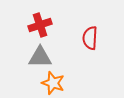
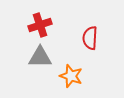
orange star: moved 18 px right, 7 px up
